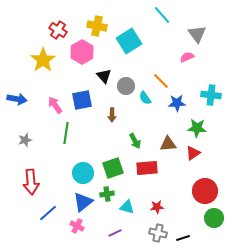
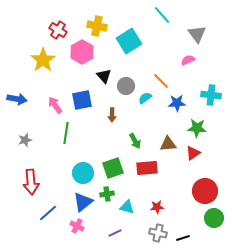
pink semicircle: moved 1 px right, 3 px down
cyan semicircle: rotated 88 degrees clockwise
